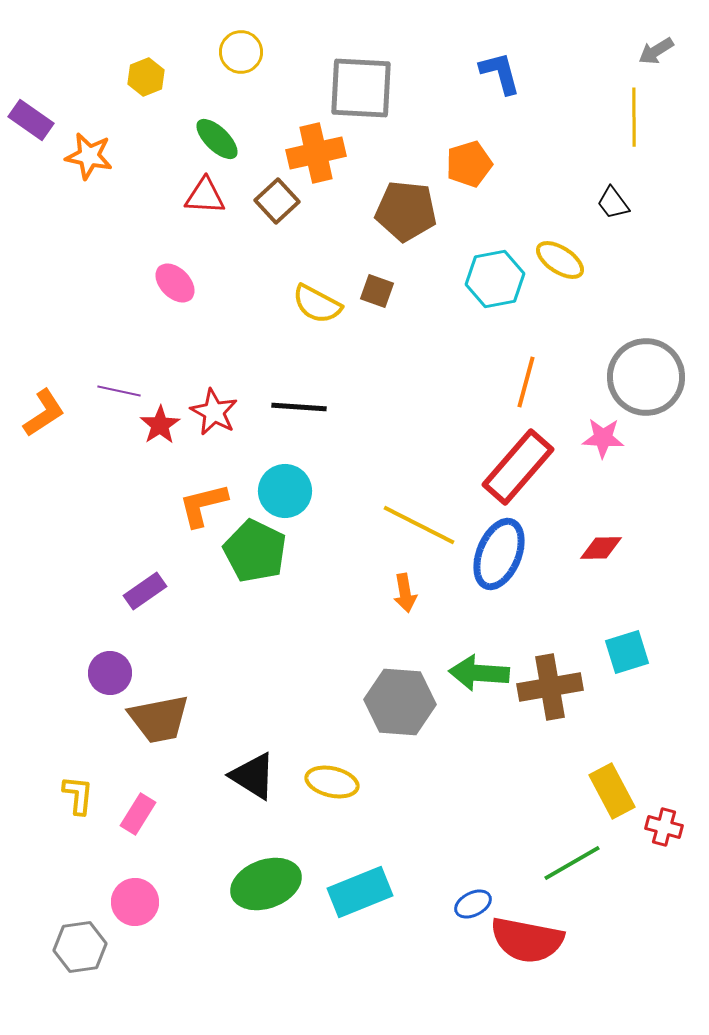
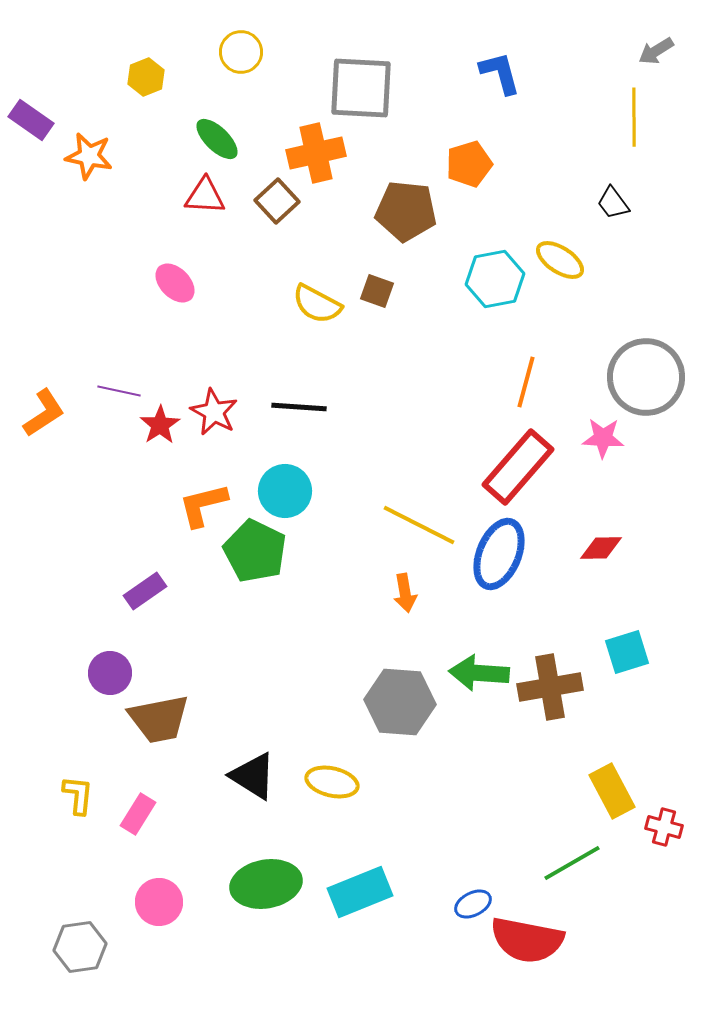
green ellipse at (266, 884): rotated 10 degrees clockwise
pink circle at (135, 902): moved 24 px right
